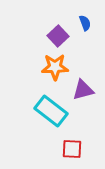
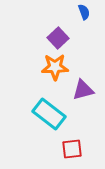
blue semicircle: moved 1 px left, 11 px up
purple square: moved 2 px down
cyan rectangle: moved 2 px left, 3 px down
red square: rotated 10 degrees counterclockwise
